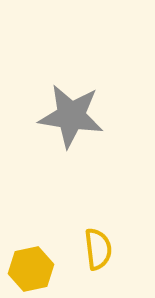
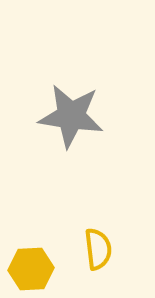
yellow hexagon: rotated 9 degrees clockwise
